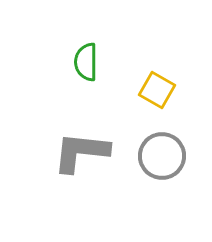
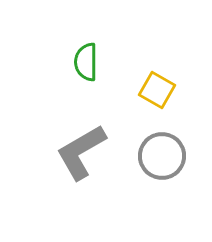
gray L-shape: rotated 36 degrees counterclockwise
